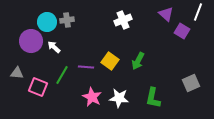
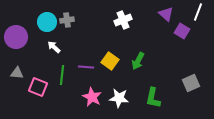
purple circle: moved 15 px left, 4 px up
green line: rotated 24 degrees counterclockwise
